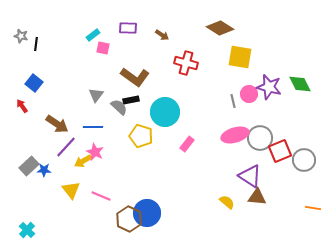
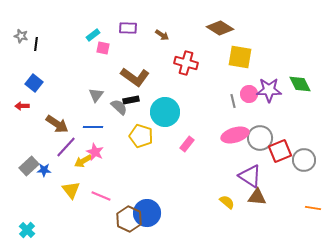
purple star at (269, 87): moved 3 px down; rotated 15 degrees counterclockwise
red arrow at (22, 106): rotated 56 degrees counterclockwise
